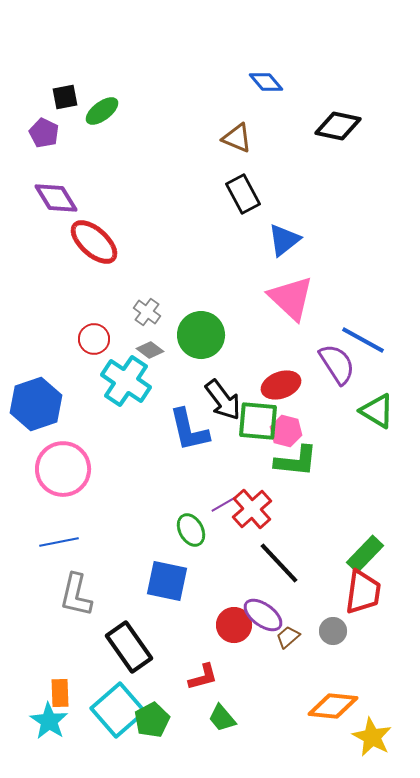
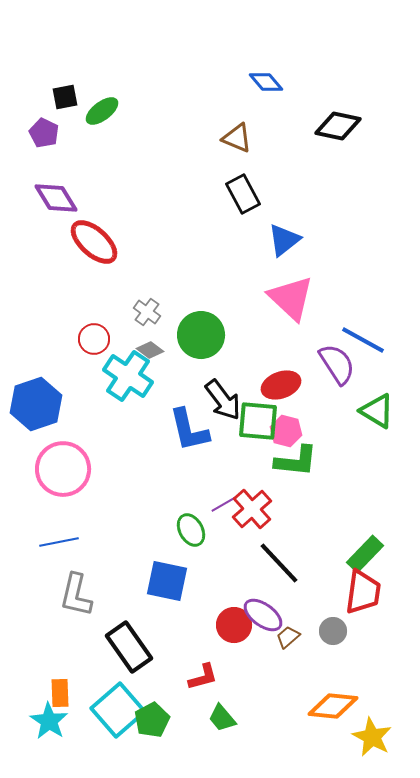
cyan cross at (126, 381): moved 2 px right, 5 px up
